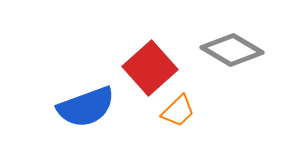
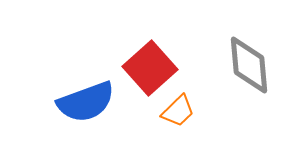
gray diamond: moved 17 px right, 15 px down; rotated 54 degrees clockwise
blue semicircle: moved 5 px up
